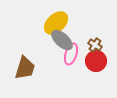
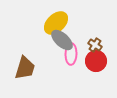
pink ellipse: rotated 15 degrees counterclockwise
